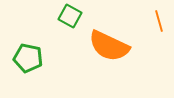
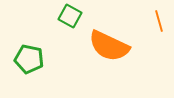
green pentagon: moved 1 px right, 1 px down
